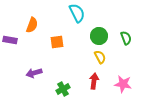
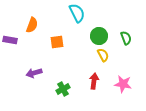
yellow semicircle: moved 3 px right, 2 px up
